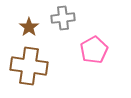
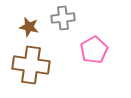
brown star: rotated 24 degrees counterclockwise
brown cross: moved 2 px right, 1 px up
